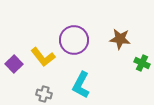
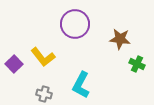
purple circle: moved 1 px right, 16 px up
green cross: moved 5 px left, 1 px down
